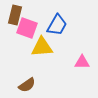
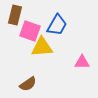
pink square: moved 3 px right, 3 px down
brown semicircle: moved 1 px right, 1 px up
